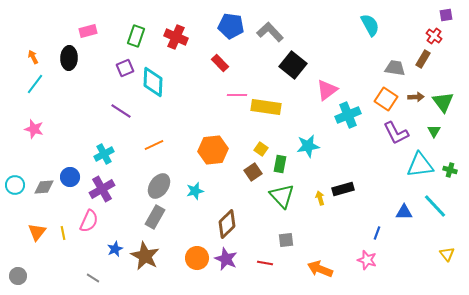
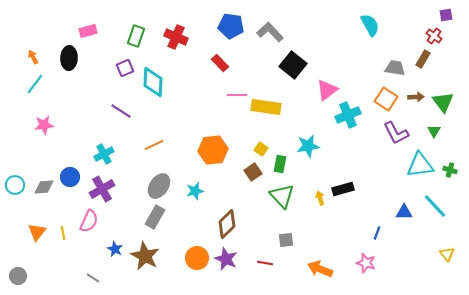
pink star at (34, 129): moved 10 px right, 4 px up; rotated 24 degrees counterclockwise
blue star at (115, 249): rotated 21 degrees counterclockwise
pink star at (367, 260): moved 1 px left, 3 px down
